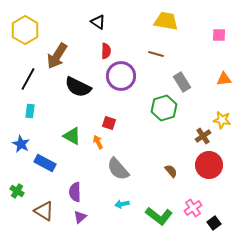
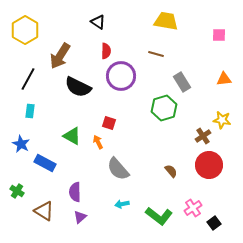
brown arrow: moved 3 px right
